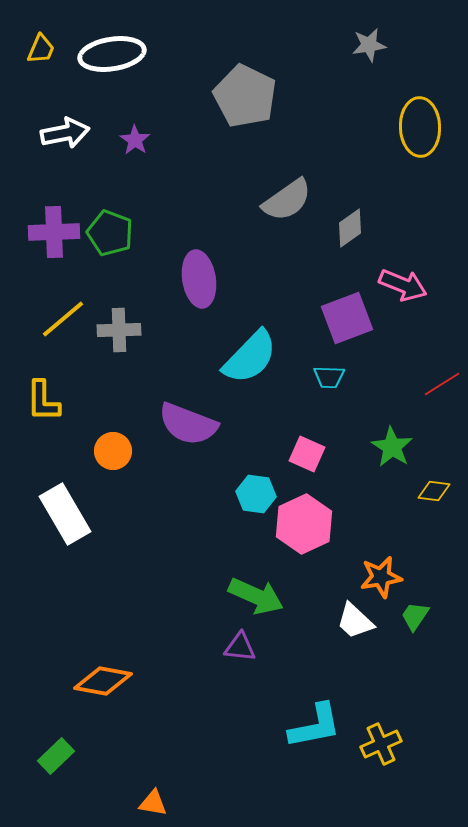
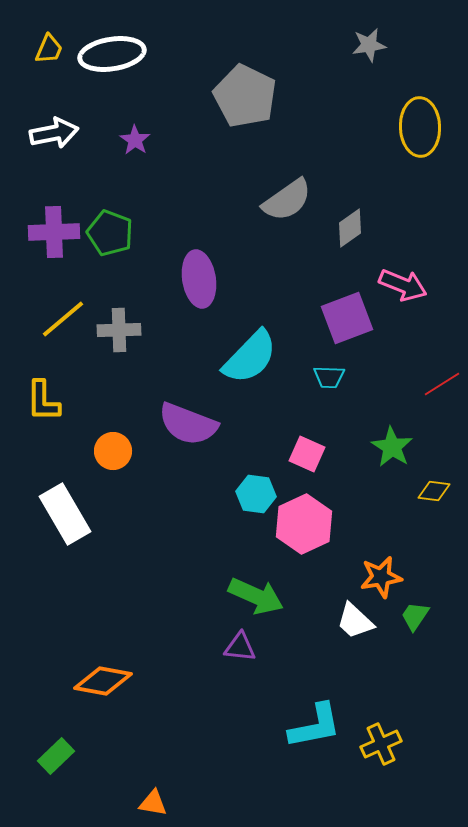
yellow trapezoid: moved 8 px right
white arrow: moved 11 px left
